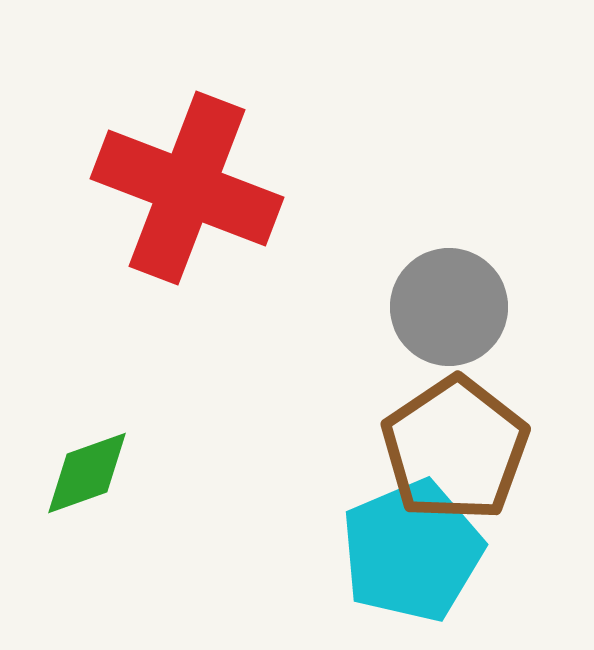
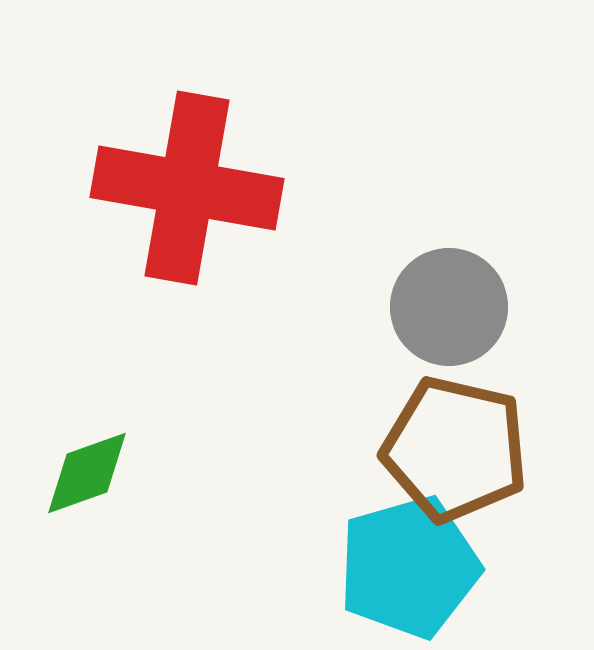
red cross: rotated 11 degrees counterclockwise
brown pentagon: rotated 25 degrees counterclockwise
cyan pentagon: moved 3 px left, 16 px down; rotated 7 degrees clockwise
